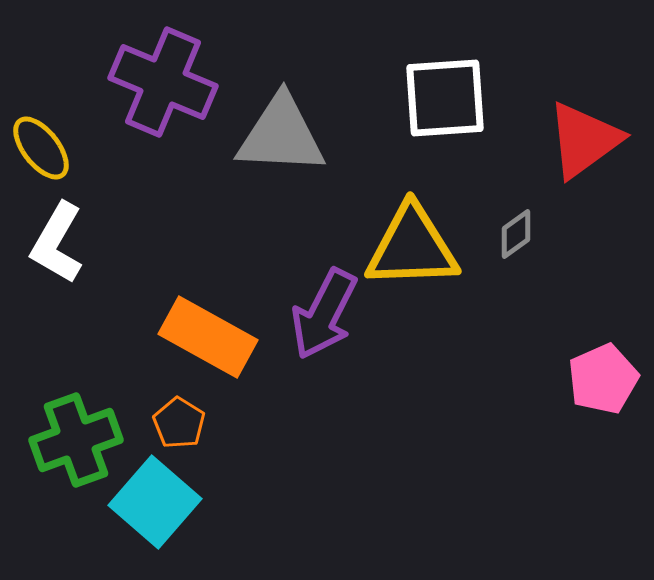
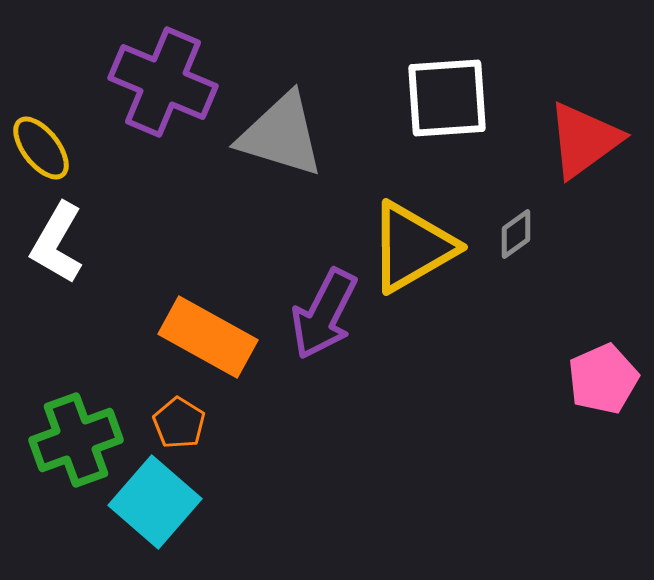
white square: moved 2 px right
gray triangle: rotated 14 degrees clockwise
yellow triangle: rotated 28 degrees counterclockwise
